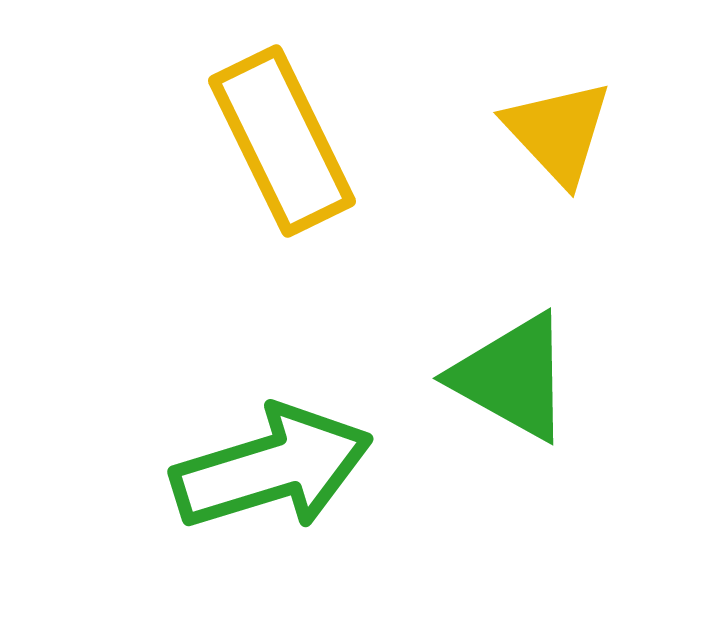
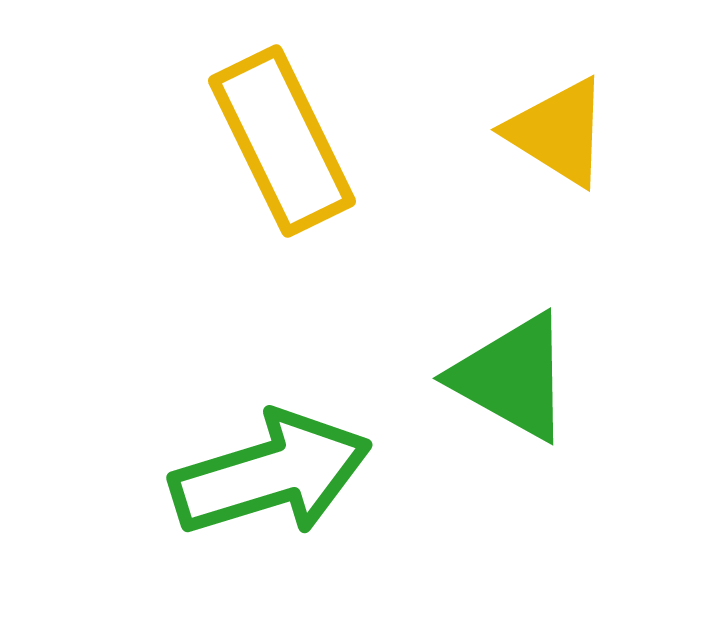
yellow triangle: rotated 15 degrees counterclockwise
green arrow: moved 1 px left, 6 px down
